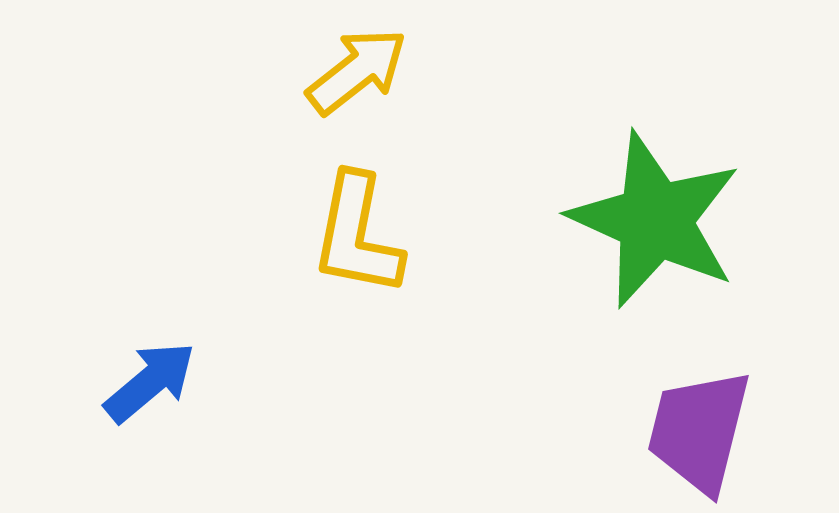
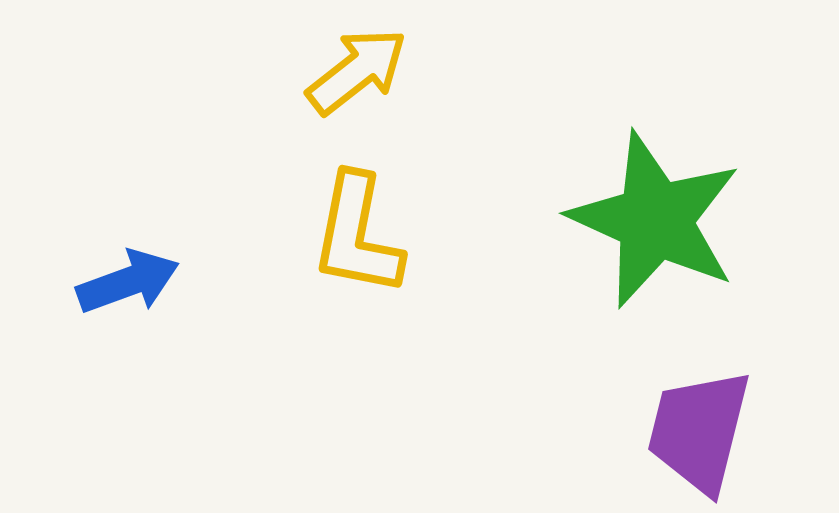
blue arrow: moved 22 px left, 100 px up; rotated 20 degrees clockwise
